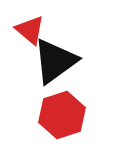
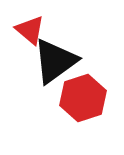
red hexagon: moved 21 px right, 17 px up
